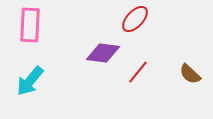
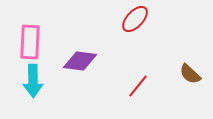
pink rectangle: moved 17 px down
purple diamond: moved 23 px left, 8 px down
red line: moved 14 px down
cyan arrow: moved 3 px right; rotated 40 degrees counterclockwise
